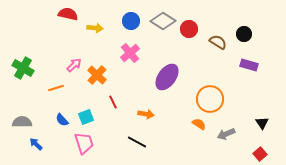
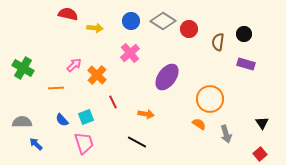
brown semicircle: rotated 114 degrees counterclockwise
purple rectangle: moved 3 px left, 1 px up
orange line: rotated 14 degrees clockwise
gray arrow: rotated 84 degrees counterclockwise
